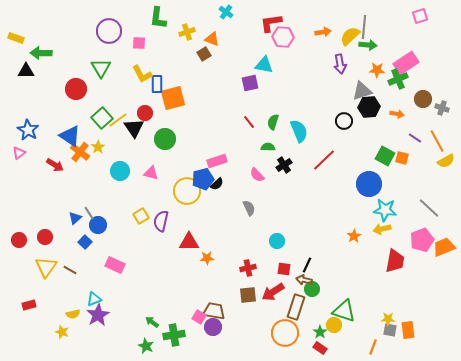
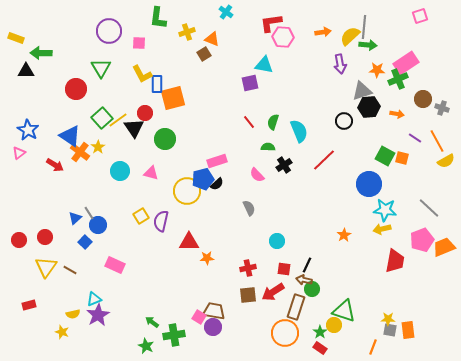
orange star at (354, 236): moved 10 px left, 1 px up
